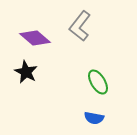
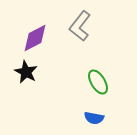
purple diamond: rotated 68 degrees counterclockwise
